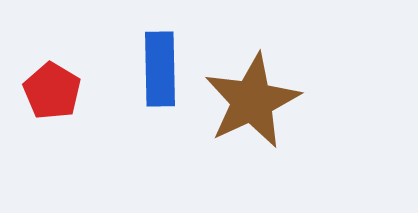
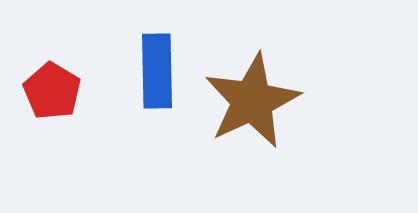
blue rectangle: moved 3 px left, 2 px down
